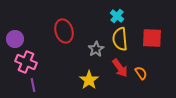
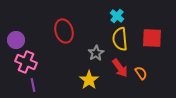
purple circle: moved 1 px right, 1 px down
gray star: moved 4 px down
